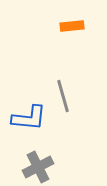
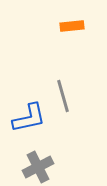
blue L-shape: rotated 18 degrees counterclockwise
